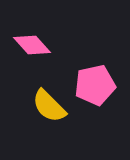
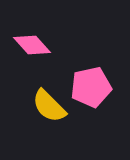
pink pentagon: moved 4 px left, 2 px down
